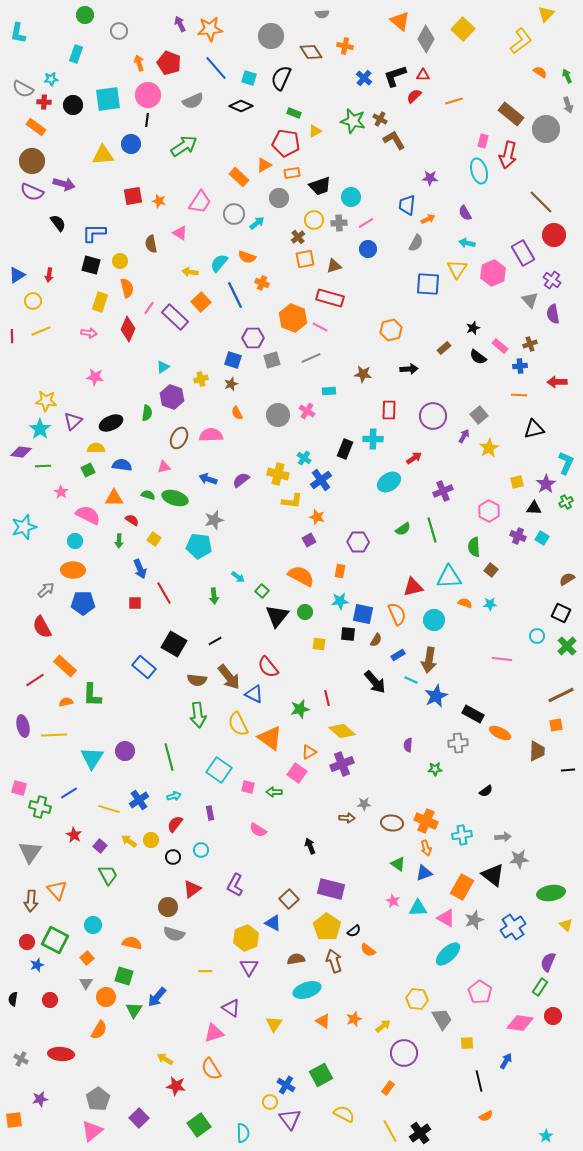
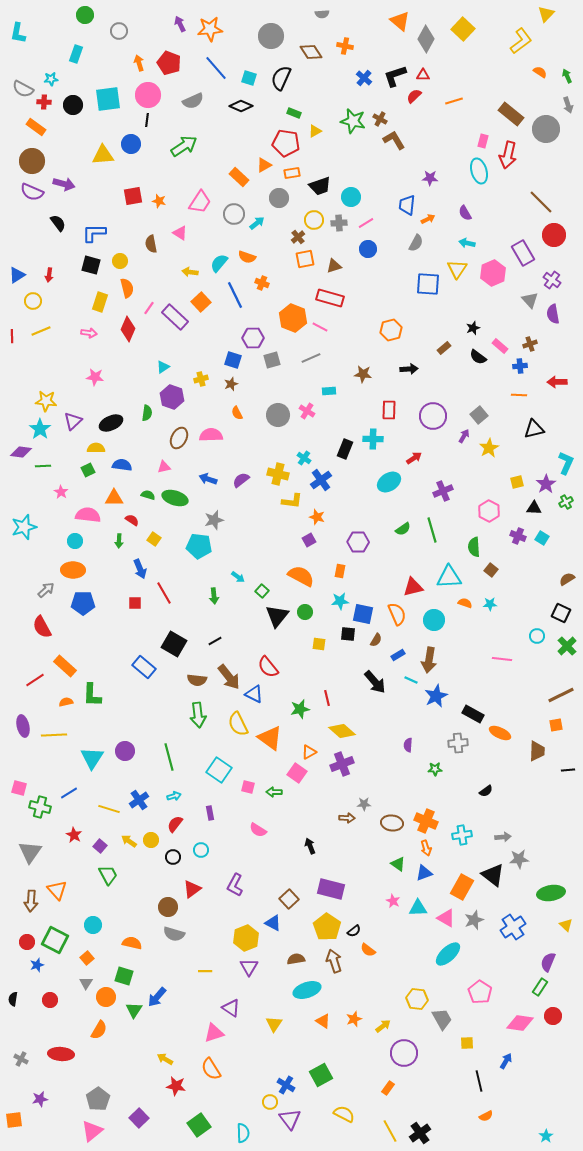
pink semicircle at (88, 515): rotated 20 degrees counterclockwise
